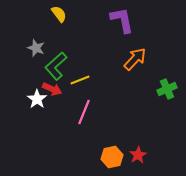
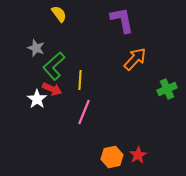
green L-shape: moved 2 px left
yellow line: rotated 66 degrees counterclockwise
